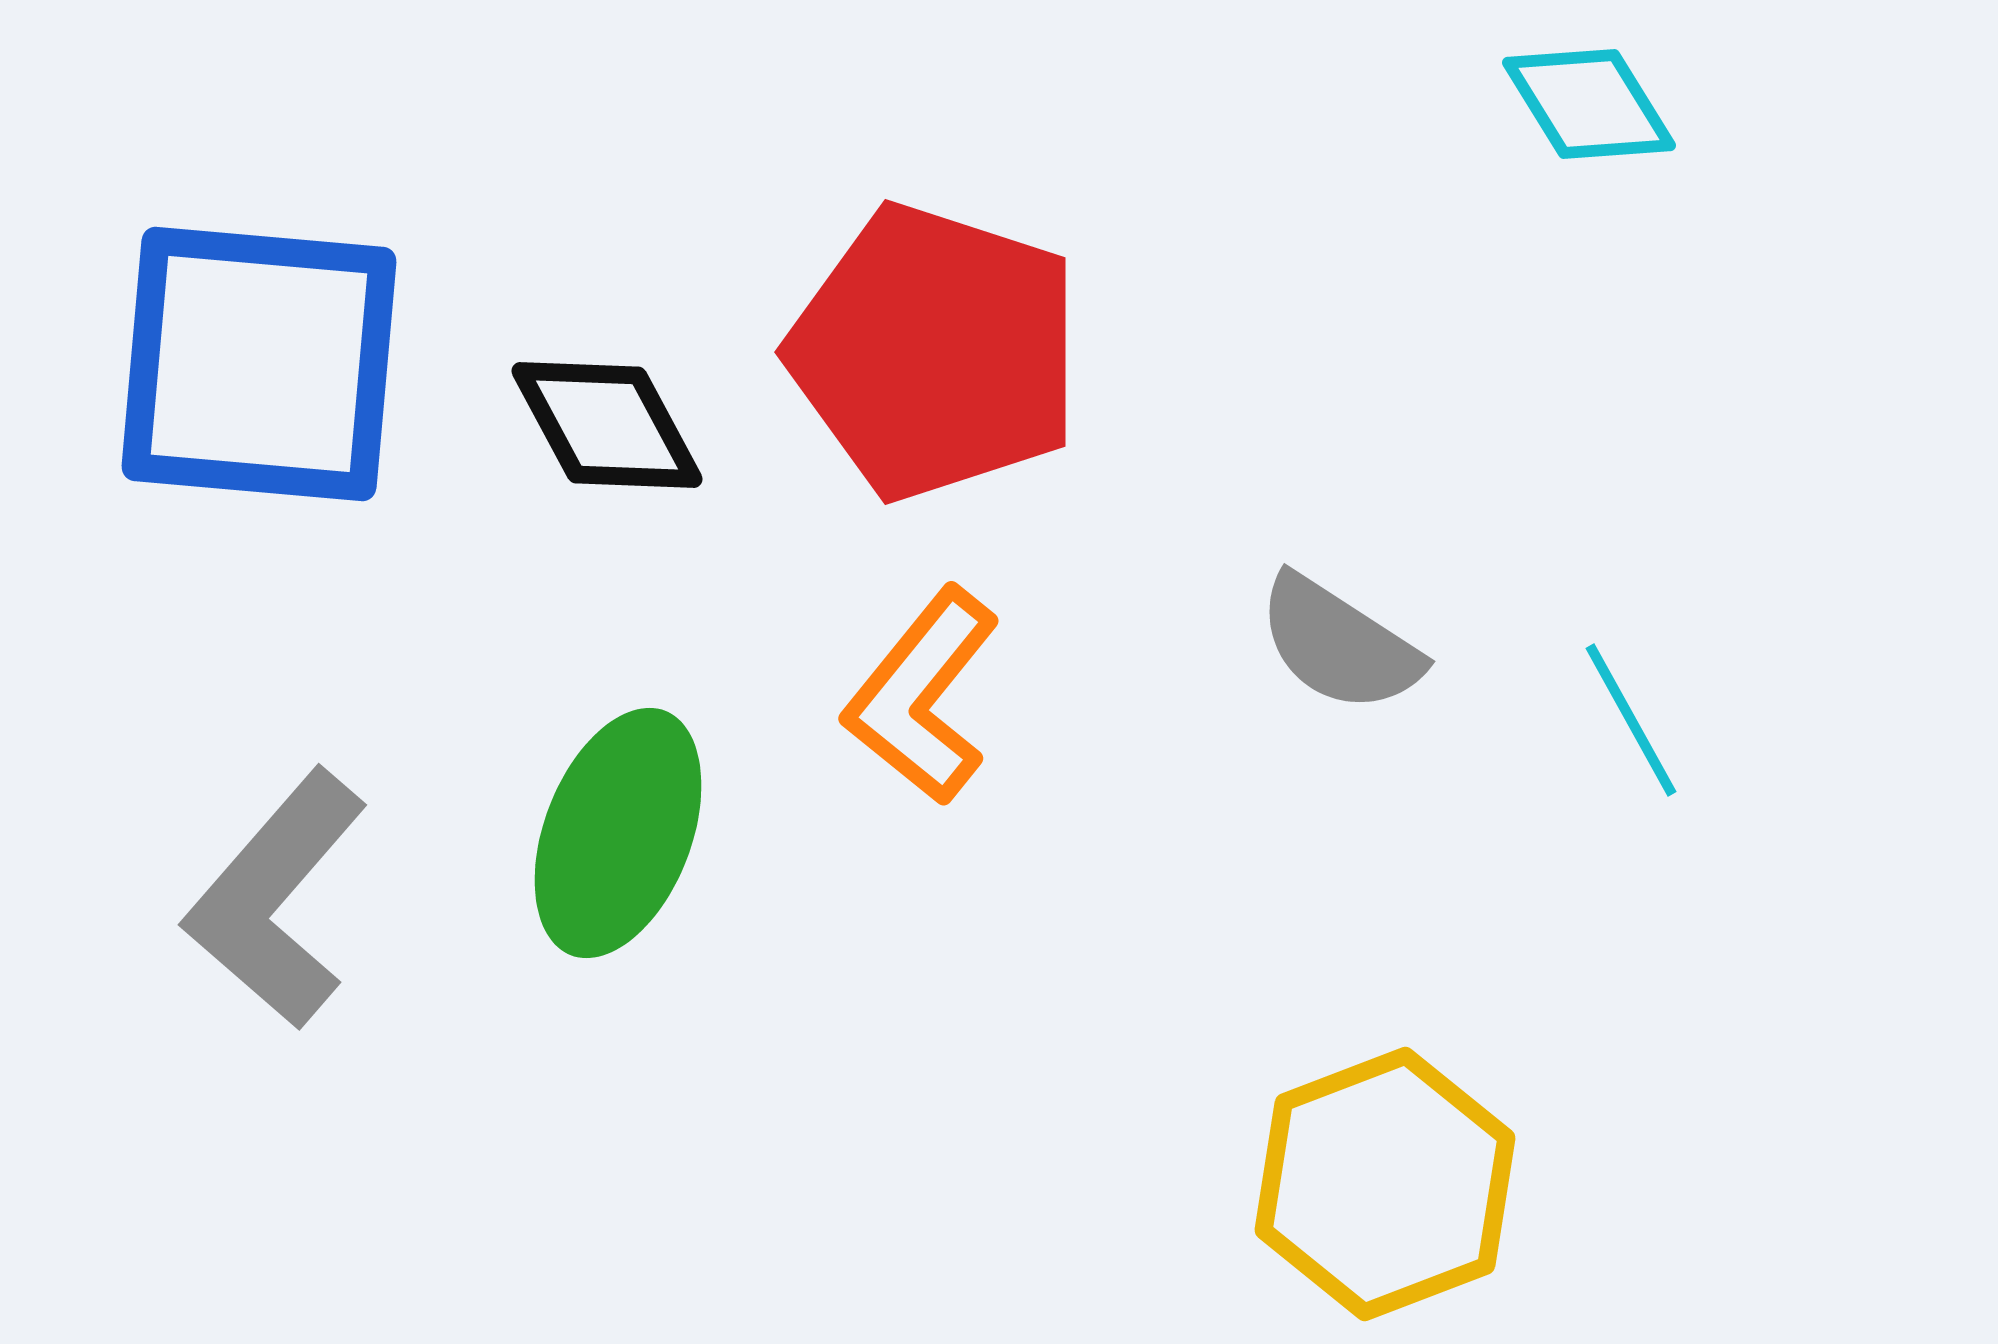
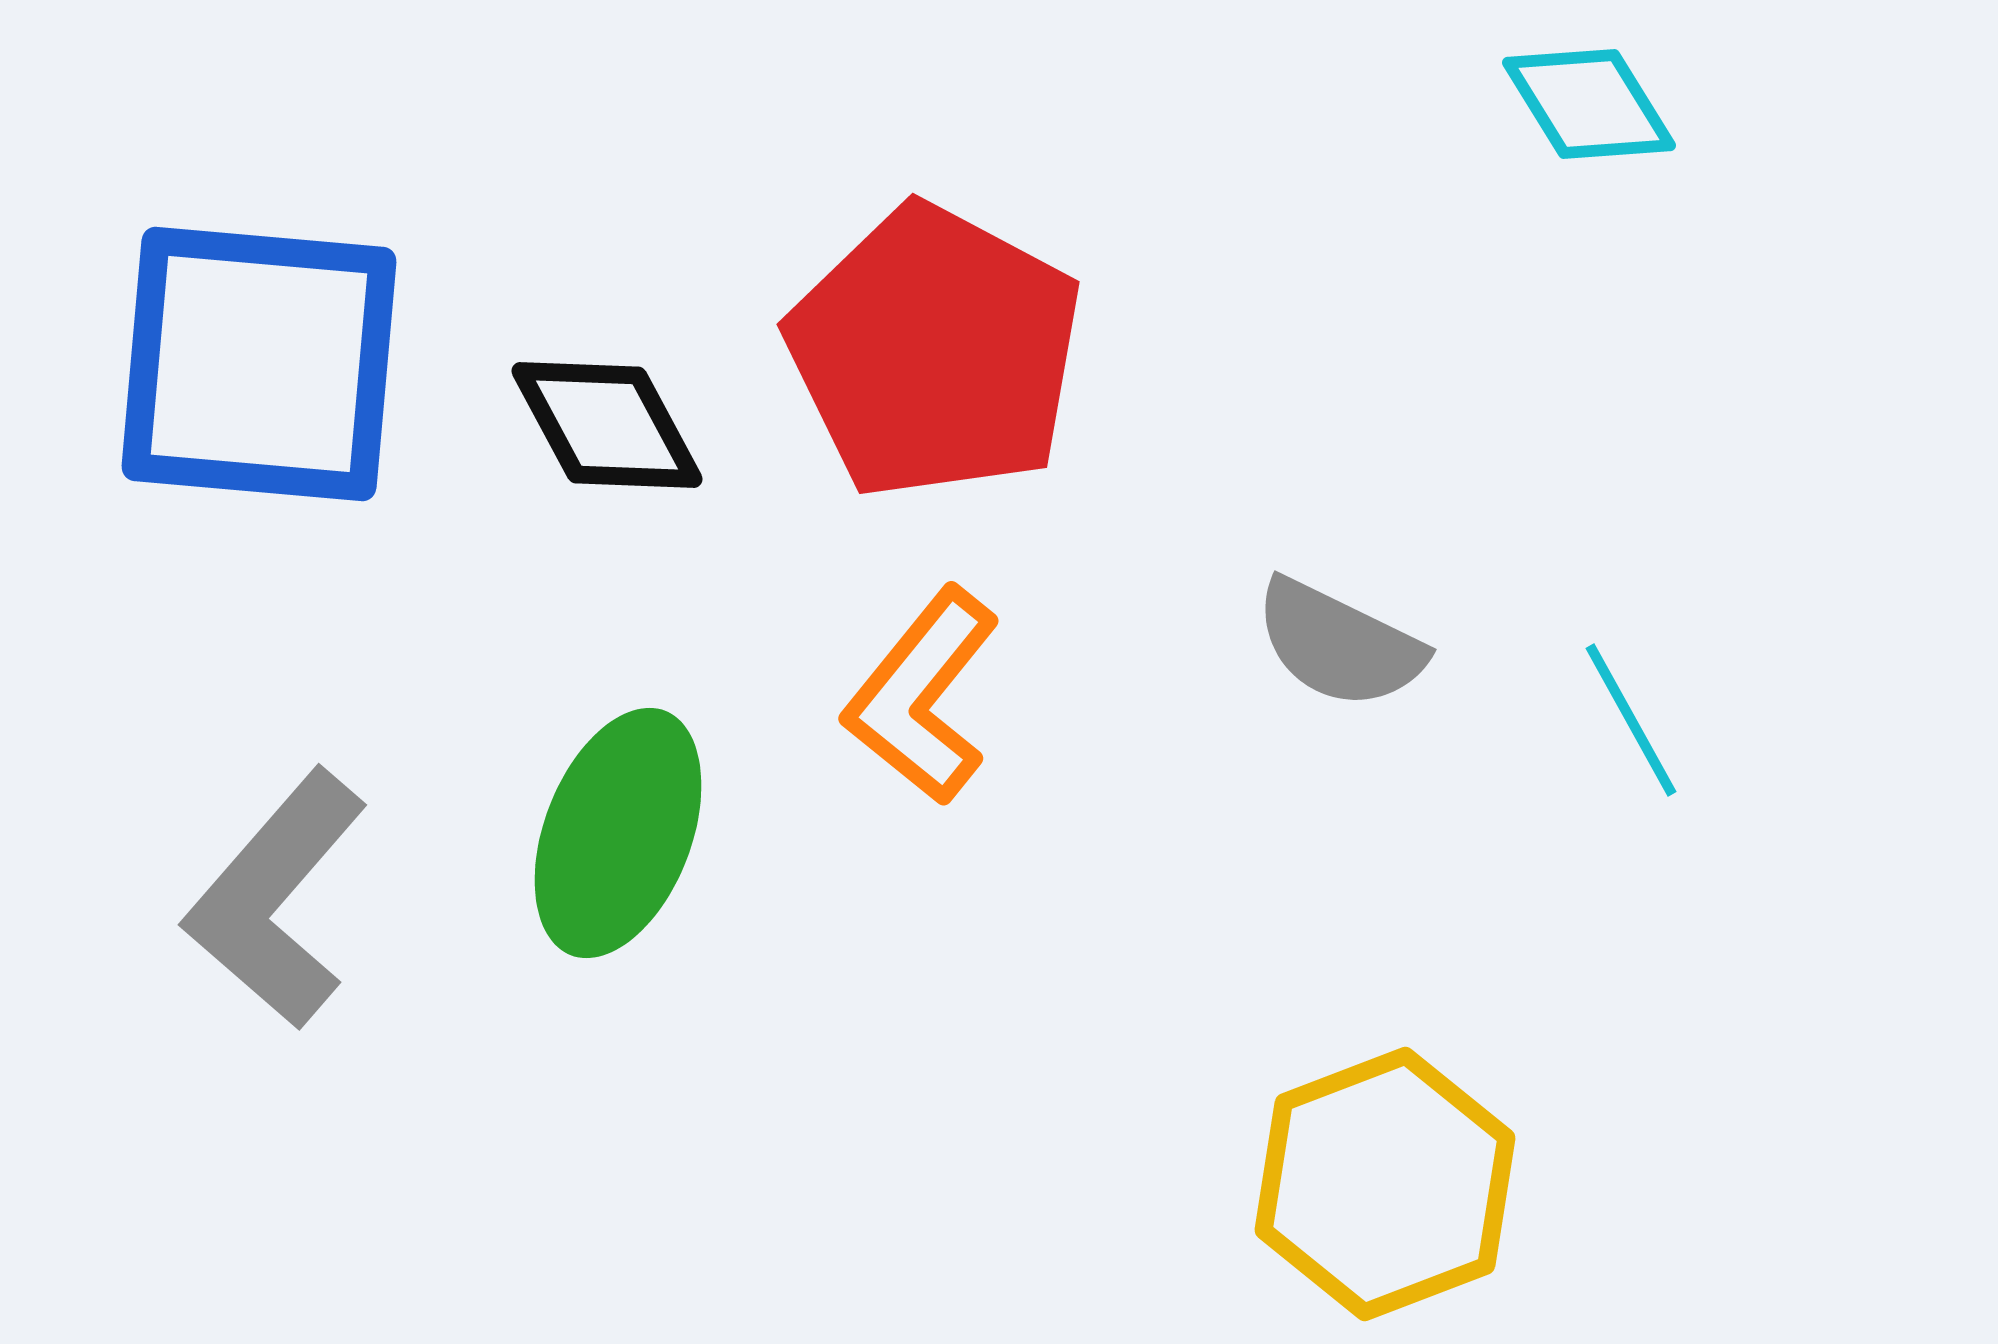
red pentagon: rotated 10 degrees clockwise
gray semicircle: rotated 7 degrees counterclockwise
